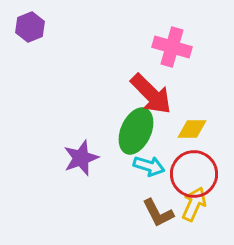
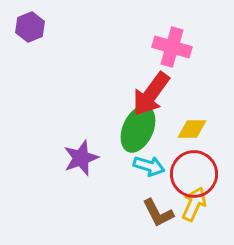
red arrow: rotated 81 degrees clockwise
green ellipse: moved 2 px right, 2 px up
